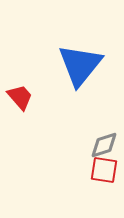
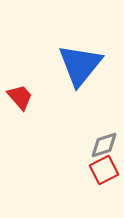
red square: rotated 36 degrees counterclockwise
